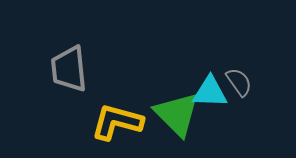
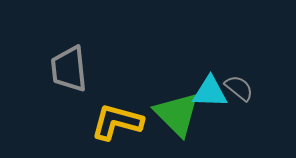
gray semicircle: moved 6 px down; rotated 16 degrees counterclockwise
